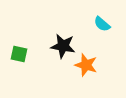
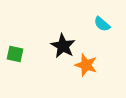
black star: rotated 20 degrees clockwise
green square: moved 4 px left
